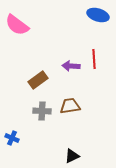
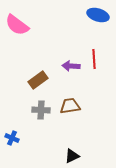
gray cross: moved 1 px left, 1 px up
